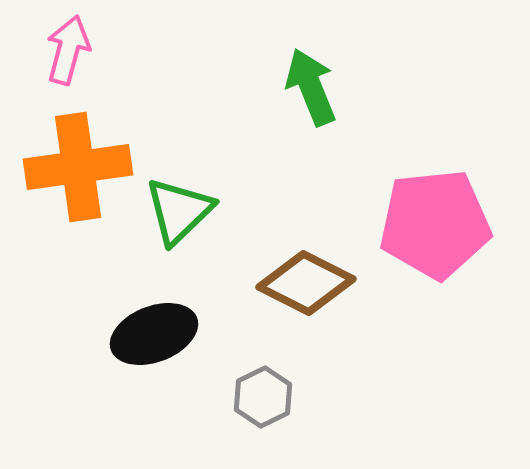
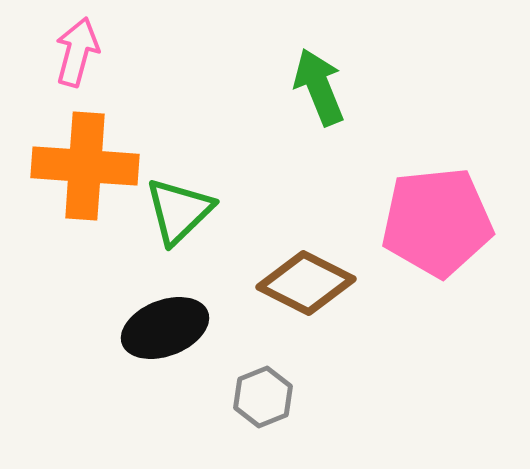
pink arrow: moved 9 px right, 2 px down
green arrow: moved 8 px right
orange cross: moved 7 px right, 1 px up; rotated 12 degrees clockwise
pink pentagon: moved 2 px right, 2 px up
black ellipse: moved 11 px right, 6 px up
gray hexagon: rotated 4 degrees clockwise
